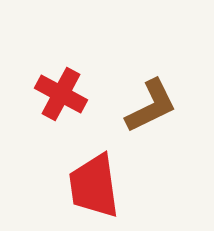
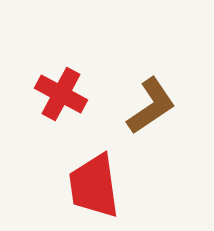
brown L-shape: rotated 8 degrees counterclockwise
